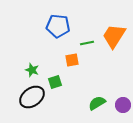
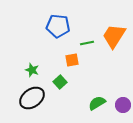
green square: moved 5 px right; rotated 24 degrees counterclockwise
black ellipse: moved 1 px down
